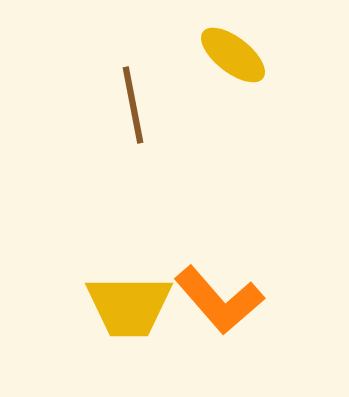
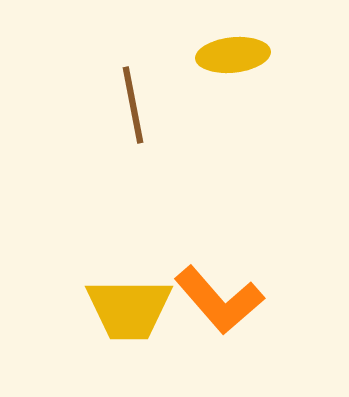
yellow ellipse: rotated 44 degrees counterclockwise
yellow trapezoid: moved 3 px down
